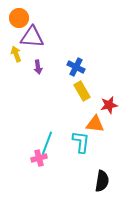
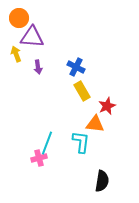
red star: moved 2 px left, 1 px down; rotated 12 degrees counterclockwise
